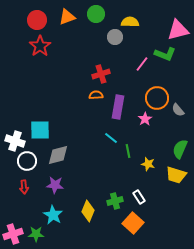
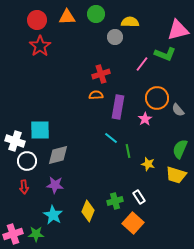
orange triangle: rotated 18 degrees clockwise
